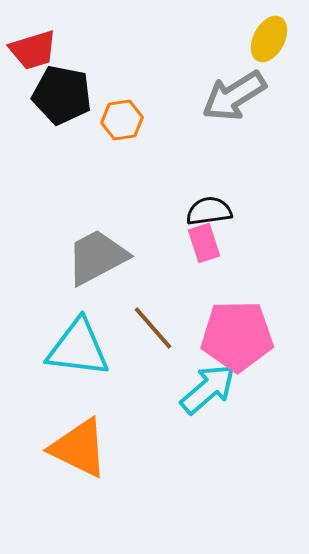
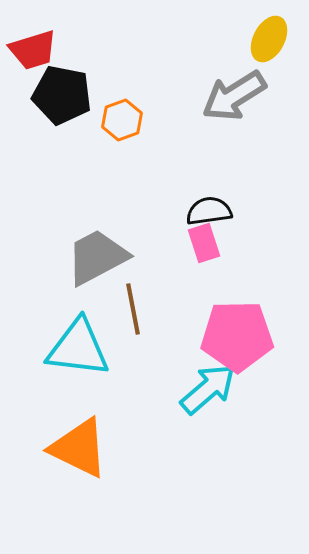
orange hexagon: rotated 12 degrees counterclockwise
brown line: moved 20 px left, 19 px up; rotated 30 degrees clockwise
